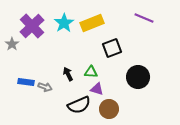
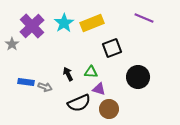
purple triangle: moved 2 px right
black semicircle: moved 2 px up
